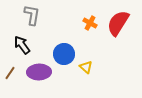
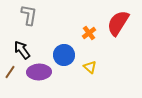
gray L-shape: moved 3 px left
orange cross: moved 1 px left, 10 px down; rotated 24 degrees clockwise
black arrow: moved 5 px down
blue circle: moved 1 px down
yellow triangle: moved 4 px right
brown line: moved 1 px up
